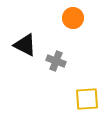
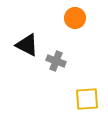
orange circle: moved 2 px right
black triangle: moved 2 px right
